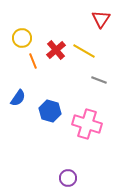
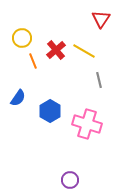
gray line: rotated 56 degrees clockwise
blue hexagon: rotated 15 degrees clockwise
purple circle: moved 2 px right, 2 px down
